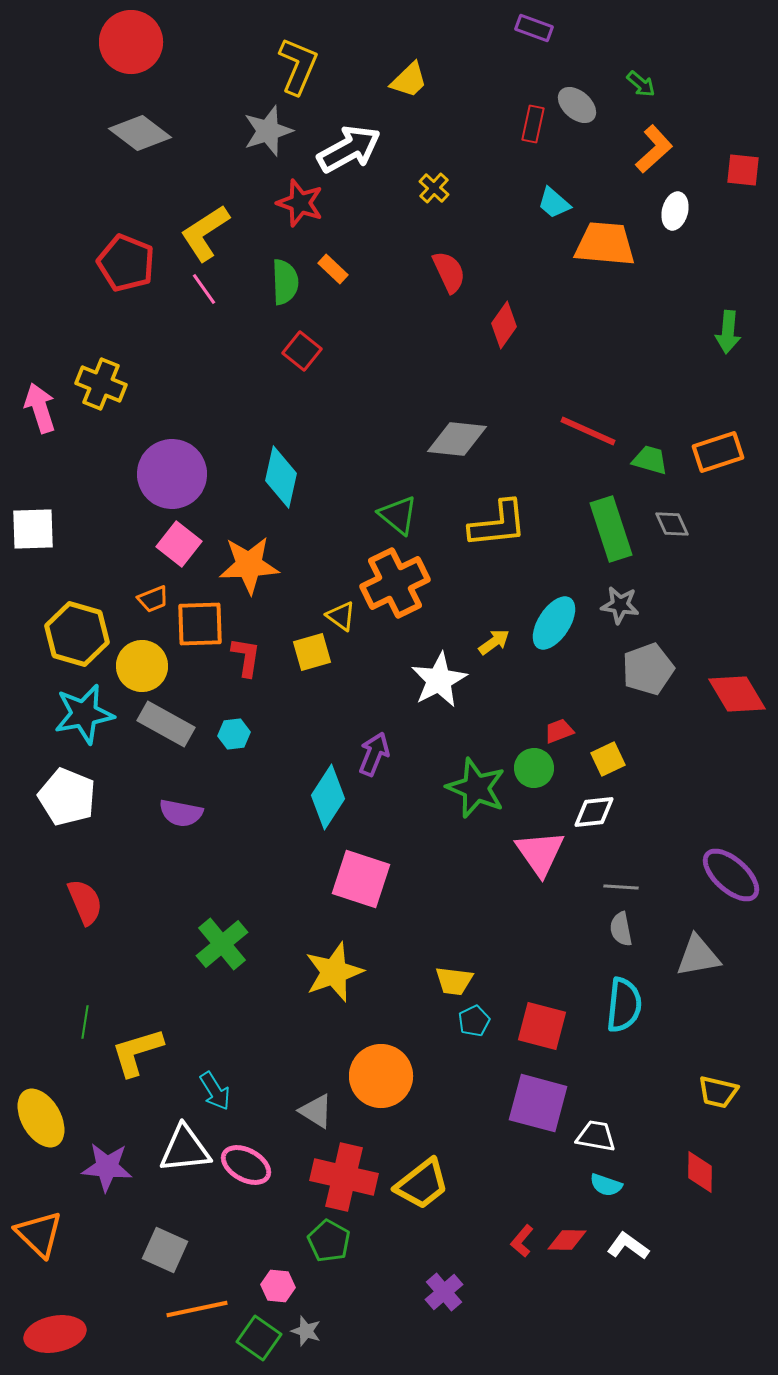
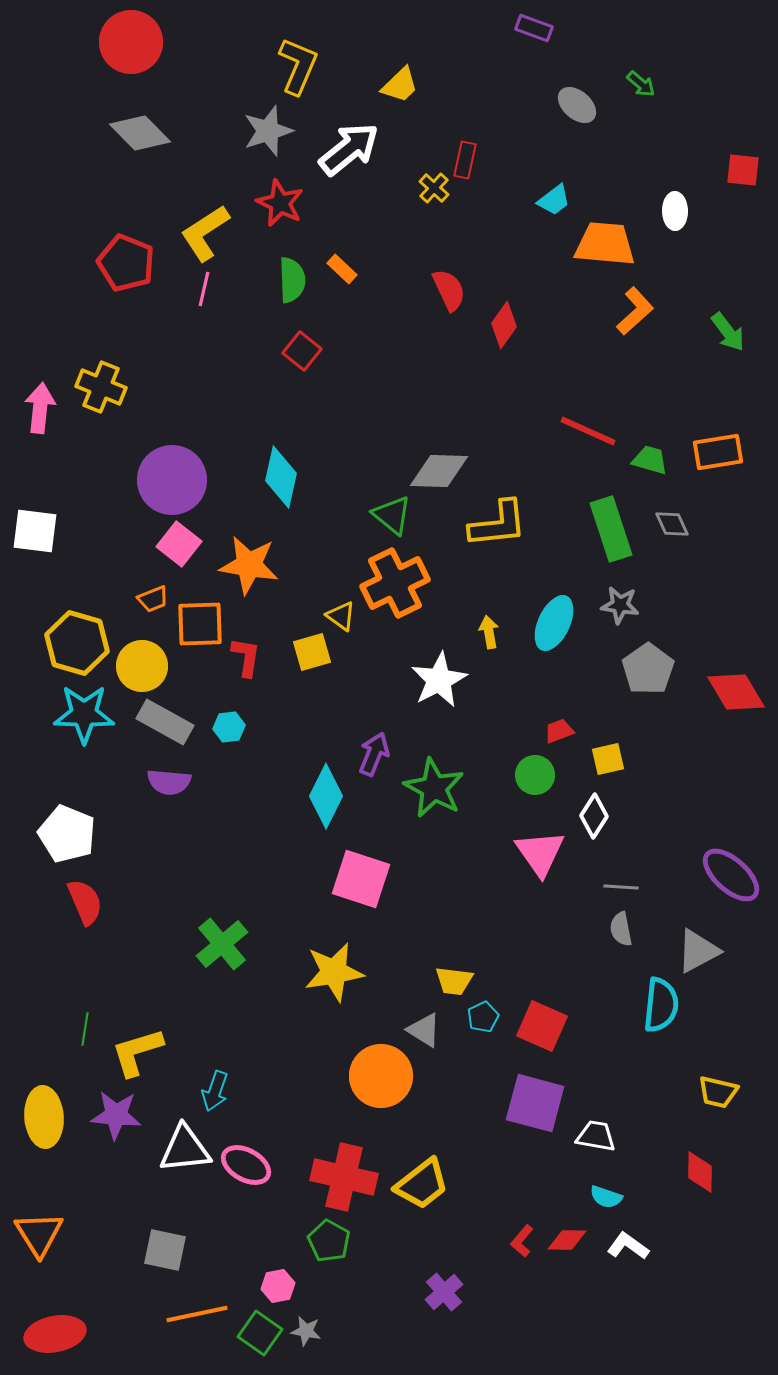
yellow trapezoid at (409, 80): moved 9 px left, 5 px down
red rectangle at (533, 124): moved 68 px left, 36 px down
gray diamond at (140, 133): rotated 8 degrees clockwise
white arrow at (349, 149): rotated 10 degrees counterclockwise
orange L-shape at (654, 149): moved 19 px left, 162 px down
red star at (300, 203): moved 20 px left; rotated 6 degrees clockwise
cyan trapezoid at (554, 203): moved 3 px up; rotated 78 degrees counterclockwise
white ellipse at (675, 211): rotated 15 degrees counterclockwise
orange rectangle at (333, 269): moved 9 px right
red semicircle at (449, 272): moved 18 px down
green semicircle at (285, 282): moved 7 px right, 2 px up
pink line at (204, 289): rotated 48 degrees clockwise
green arrow at (728, 332): rotated 42 degrees counterclockwise
yellow cross at (101, 384): moved 3 px down
pink arrow at (40, 408): rotated 24 degrees clockwise
gray diamond at (457, 439): moved 18 px left, 32 px down; rotated 4 degrees counterclockwise
orange rectangle at (718, 452): rotated 9 degrees clockwise
purple circle at (172, 474): moved 6 px down
green triangle at (398, 515): moved 6 px left
white square at (33, 529): moved 2 px right, 2 px down; rotated 9 degrees clockwise
orange star at (249, 565): rotated 12 degrees clockwise
cyan ellipse at (554, 623): rotated 8 degrees counterclockwise
yellow hexagon at (77, 634): moved 9 px down
yellow arrow at (494, 642): moved 5 px left, 10 px up; rotated 64 degrees counterclockwise
gray pentagon at (648, 669): rotated 15 degrees counterclockwise
red diamond at (737, 694): moved 1 px left, 2 px up
cyan star at (84, 714): rotated 12 degrees clockwise
gray rectangle at (166, 724): moved 1 px left, 2 px up
cyan hexagon at (234, 734): moved 5 px left, 7 px up
yellow square at (608, 759): rotated 12 degrees clockwise
green circle at (534, 768): moved 1 px right, 7 px down
green star at (476, 788): moved 42 px left; rotated 6 degrees clockwise
white pentagon at (67, 797): moved 37 px down
cyan diamond at (328, 797): moved 2 px left, 1 px up; rotated 6 degrees counterclockwise
white diamond at (594, 812): moved 4 px down; rotated 51 degrees counterclockwise
purple semicircle at (181, 813): moved 12 px left, 31 px up; rotated 6 degrees counterclockwise
gray triangle at (698, 956): moved 5 px up; rotated 18 degrees counterclockwise
yellow star at (334, 972): rotated 10 degrees clockwise
cyan semicircle at (624, 1005): moved 37 px right
cyan pentagon at (474, 1021): moved 9 px right, 4 px up
green line at (85, 1022): moved 7 px down
red square at (542, 1026): rotated 9 degrees clockwise
cyan arrow at (215, 1091): rotated 51 degrees clockwise
purple square at (538, 1103): moved 3 px left
gray triangle at (316, 1111): moved 108 px right, 81 px up
yellow ellipse at (41, 1118): moved 3 px right, 1 px up; rotated 26 degrees clockwise
purple star at (107, 1167): moved 9 px right, 52 px up
cyan semicircle at (606, 1185): moved 12 px down
orange triangle at (39, 1234): rotated 14 degrees clockwise
gray square at (165, 1250): rotated 12 degrees counterclockwise
pink hexagon at (278, 1286): rotated 16 degrees counterclockwise
orange line at (197, 1309): moved 5 px down
gray star at (306, 1331): rotated 8 degrees counterclockwise
green square at (259, 1338): moved 1 px right, 5 px up
